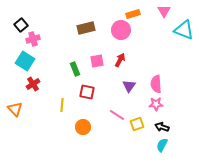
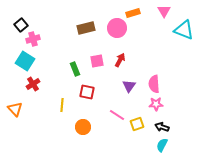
orange rectangle: moved 1 px up
pink circle: moved 4 px left, 2 px up
pink semicircle: moved 2 px left
